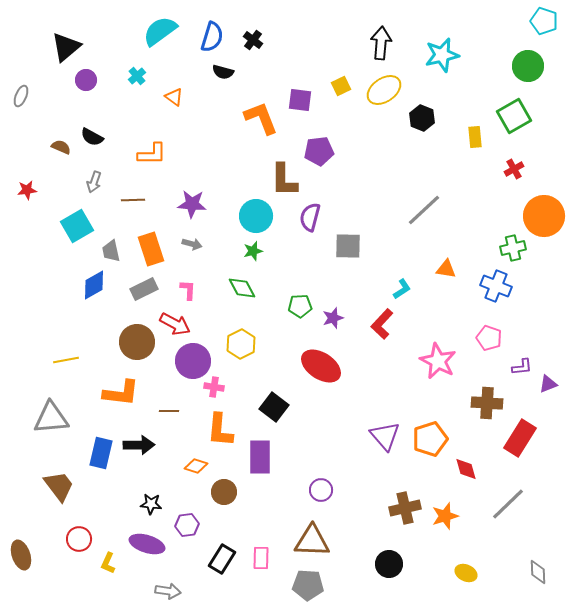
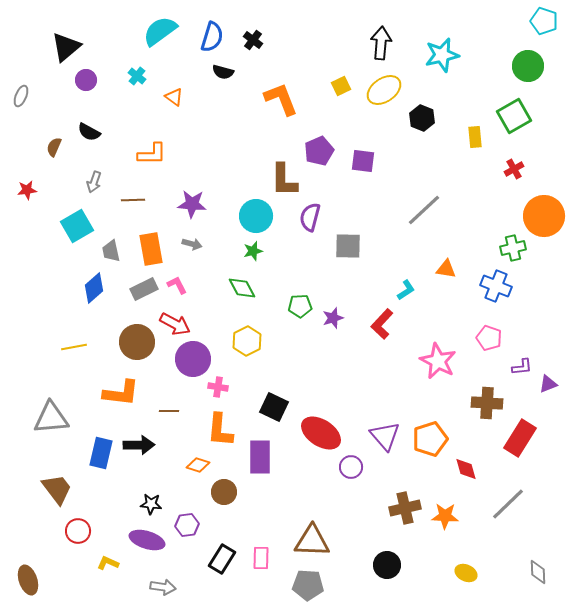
cyan cross at (137, 76): rotated 12 degrees counterclockwise
purple square at (300, 100): moved 63 px right, 61 px down
orange L-shape at (261, 118): moved 20 px right, 19 px up
black semicircle at (92, 137): moved 3 px left, 5 px up
brown semicircle at (61, 147): moved 7 px left; rotated 90 degrees counterclockwise
purple pentagon at (319, 151): rotated 16 degrees counterclockwise
orange rectangle at (151, 249): rotated 8 degrees clockwise
blue diamond at (94, 285): moved 3 px down; rotated 12 degrees counterclockwise
cyan L-shape at (402, 289): moved 4 px right, 1 px down
pink L-shape at (188, 290): moved 11 px left, 5 px up; rotated 30 degrees counterclockwise
yellow hexagon at (241, 344): moved 6 px right, 3 px up
yellow line at (66, 360): moved 8 px right, 13 px up
purple circle at (193, 361): moved 2 px up
red ellipse at (321, 366): moved 67 px down
pink cross at (214, 387): moved 4 px right
black square at (274, 407): rotated 12 degrees counterclockwise
orange diamond at (196, 466): moved 2 px right, 1 px up
brown trapezoid at (59, 486): moved 2 px left, 3 px down
purple circle at (321, 490): moved 30 px right, 23 px up
orange star at (445, 516): rotated 20 degrees clockwise
red circle at (79, 539): moved 1 px left, 8 px up
purple ellipse at (147, 544): moved 4 px up
brown ellipse at (21, 555): moved 7 px right, 25 px down
yellow L-shape at (108, 563): rotated 90 degrees clockwise
black circle at (389, 564): moved 2 px left, 1 px down
gray arrow at (168, 591): moved 5 px left, 4 px up
